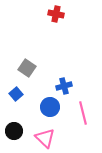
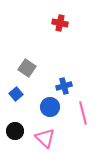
red cross: moved 4 px right, 9 px down
black circle: moved 1 px right
